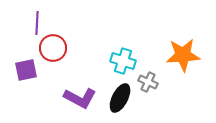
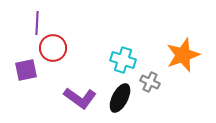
orange star: rotated 16 degrees counterclockwise
cyan cross: moved 1 px up
gray cross: moved 2 px right
purple L-shape: rotated 8 degrees clockwise
